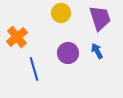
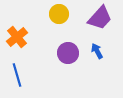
yellow circle: moved 2 px left, 1 px down
purple trapezoid: rotated 60 degrees clockwise
blue line: moved 17 px left, 6 px down
